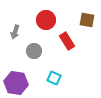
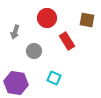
red circle: moved 1 px right, 2 px up
